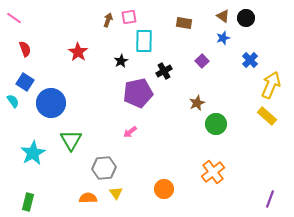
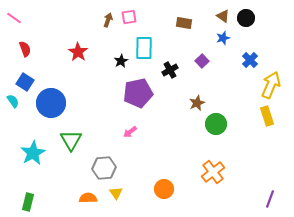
cyan rectangle: moved 7 px down
black cross: moved 6 px right, 1 px up
yellow rectangle: rotated 30 degrees clockwise
